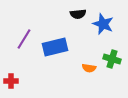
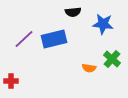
black semicircle: moved 5 px left, 2 px up
blue star: rotated 15 degrees counterclockwise
purple line: rotated 15 degrees clockwise
blue rectangle: moved 1 px left, 8 px up
green cross: rotated 24 degrees clockwise
